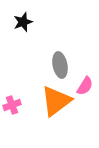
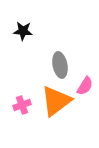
black star: moved 9 px down; rotated 24 degrees clockwise
pink cross: moved 10 px right
